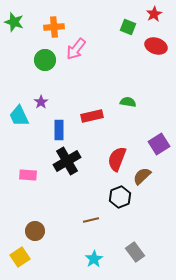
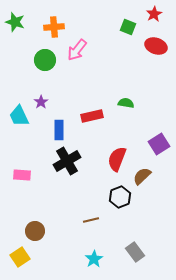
green star: moved 1 px right
pink arrow: moved 1 px right, 1 px down
green semicircle: moved 2 px left, 1 px down
pink rectangle: moved 6 px left
